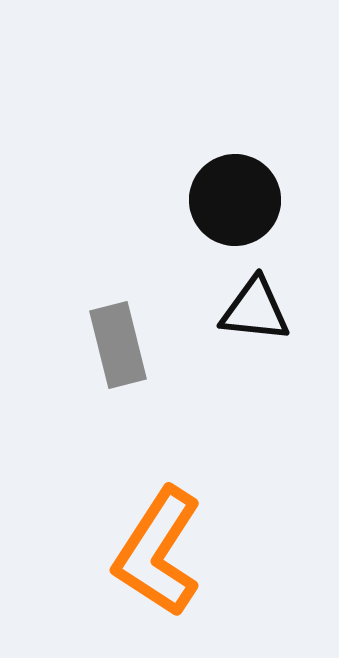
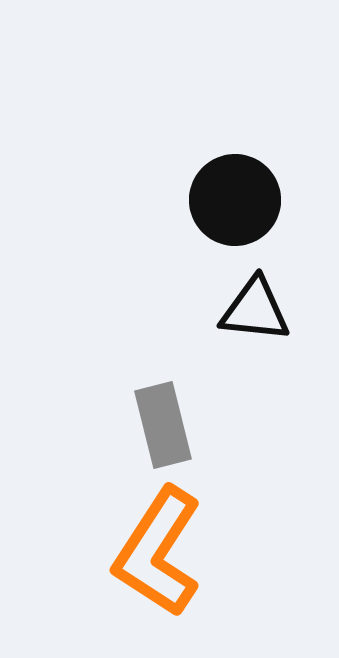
gray rectangle: moved 45 px right, 80 px down
